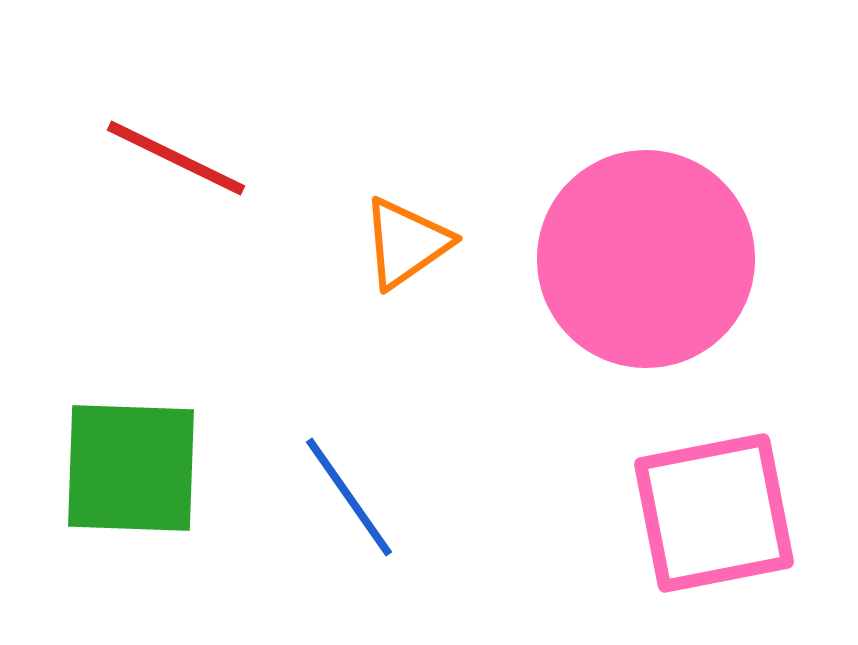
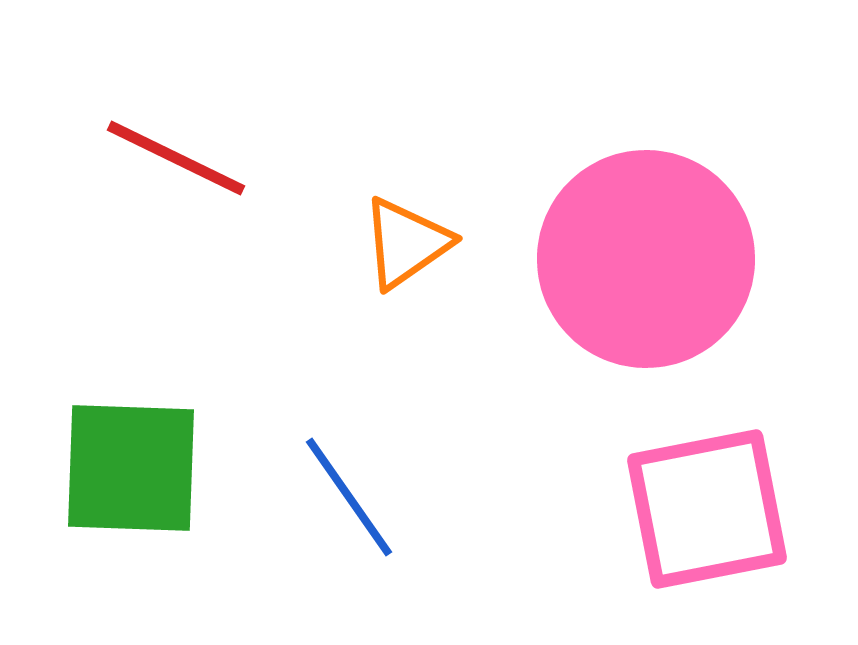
pink square: moved 7 px left, 4 px up
